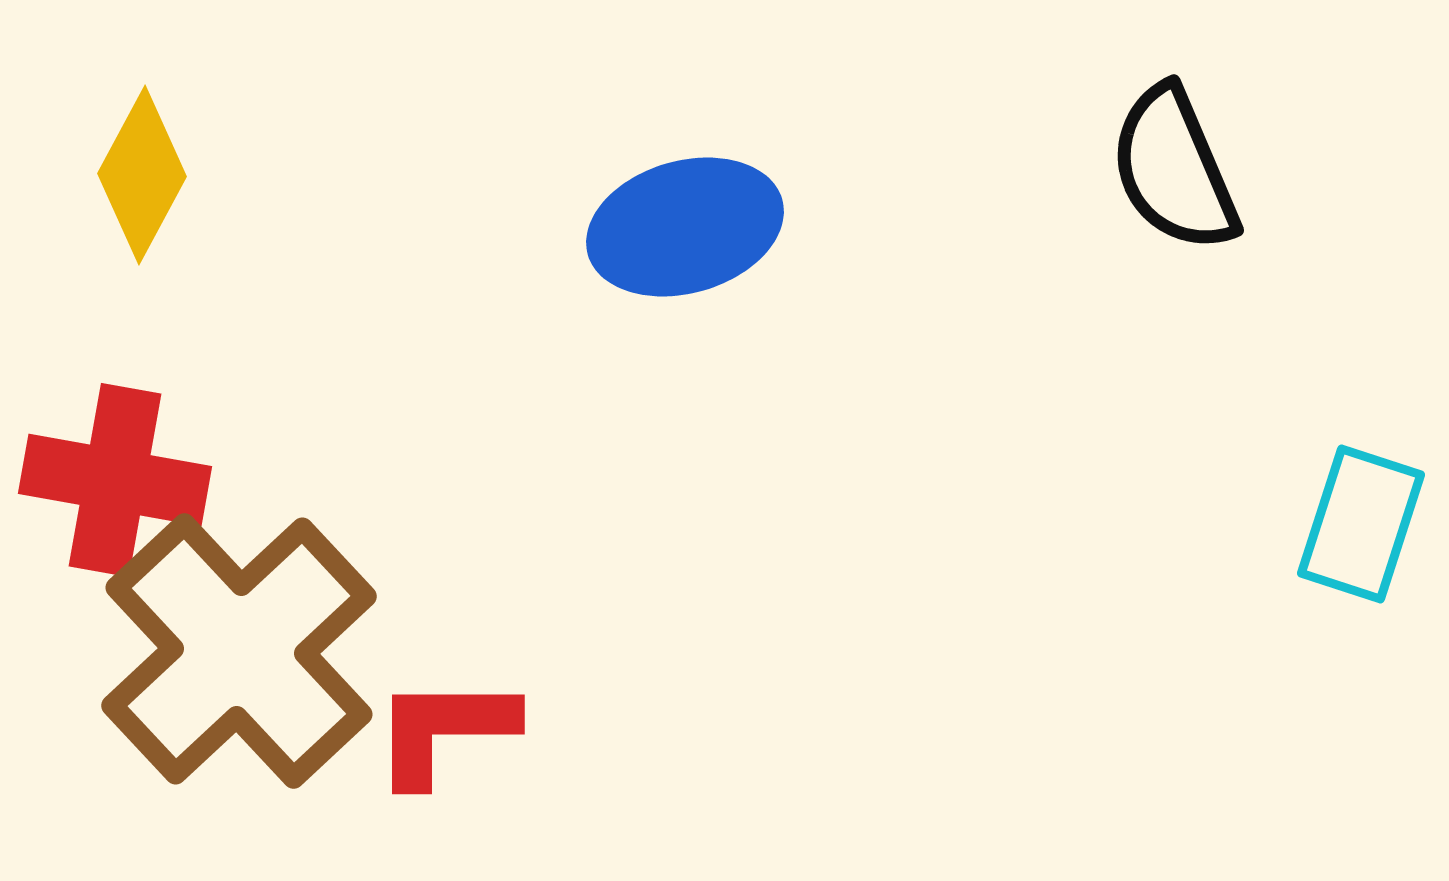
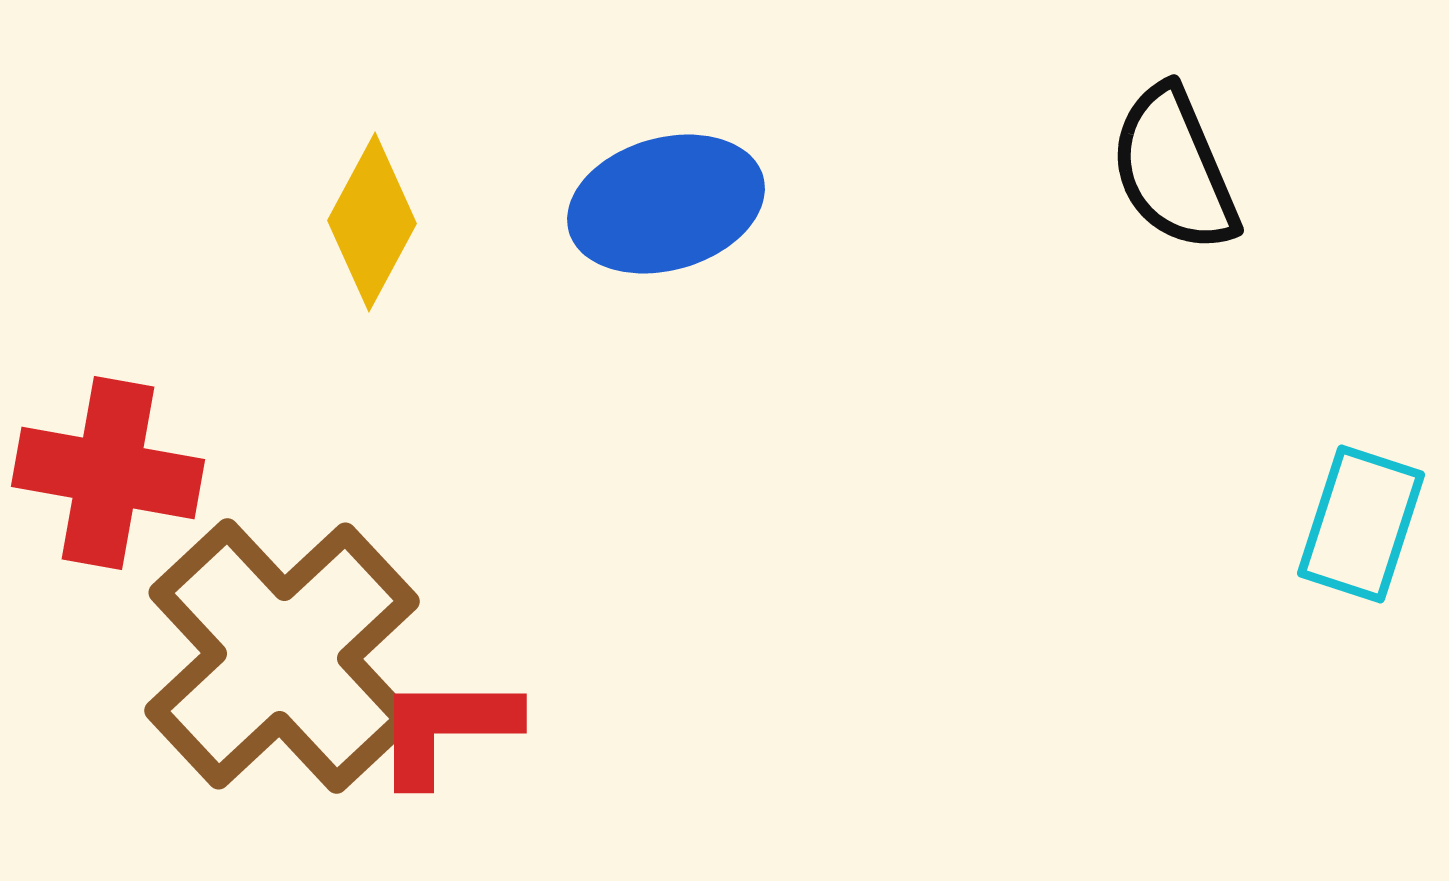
yellow diamond: moved 230 px right, 47 px down
blue ellipse: moved 19 px left, 23 px up
red cross: moved 7 px left, 7 px up
brown cross: moved 43 px right, 5 px down
red L-shape: moved 2 px right, 1 px up
